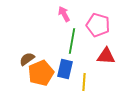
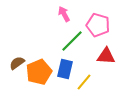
green line: rotated 35 degrees clockwise
brown semicircle: moved 10 px left, 4 px down
orange pentagon: moved 2 px left, 1 px up
yellow line: rotated 36 degrees clockwise
